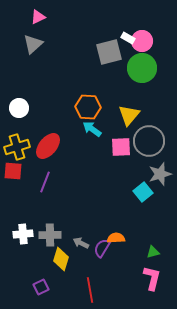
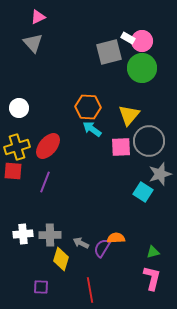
gray triangle: moved 1 px up; rotated 30 degrees counterclockwise
cyan square: rotated 18 degrees counterclockwise
purple square: rotated 28 degrees clockwise
